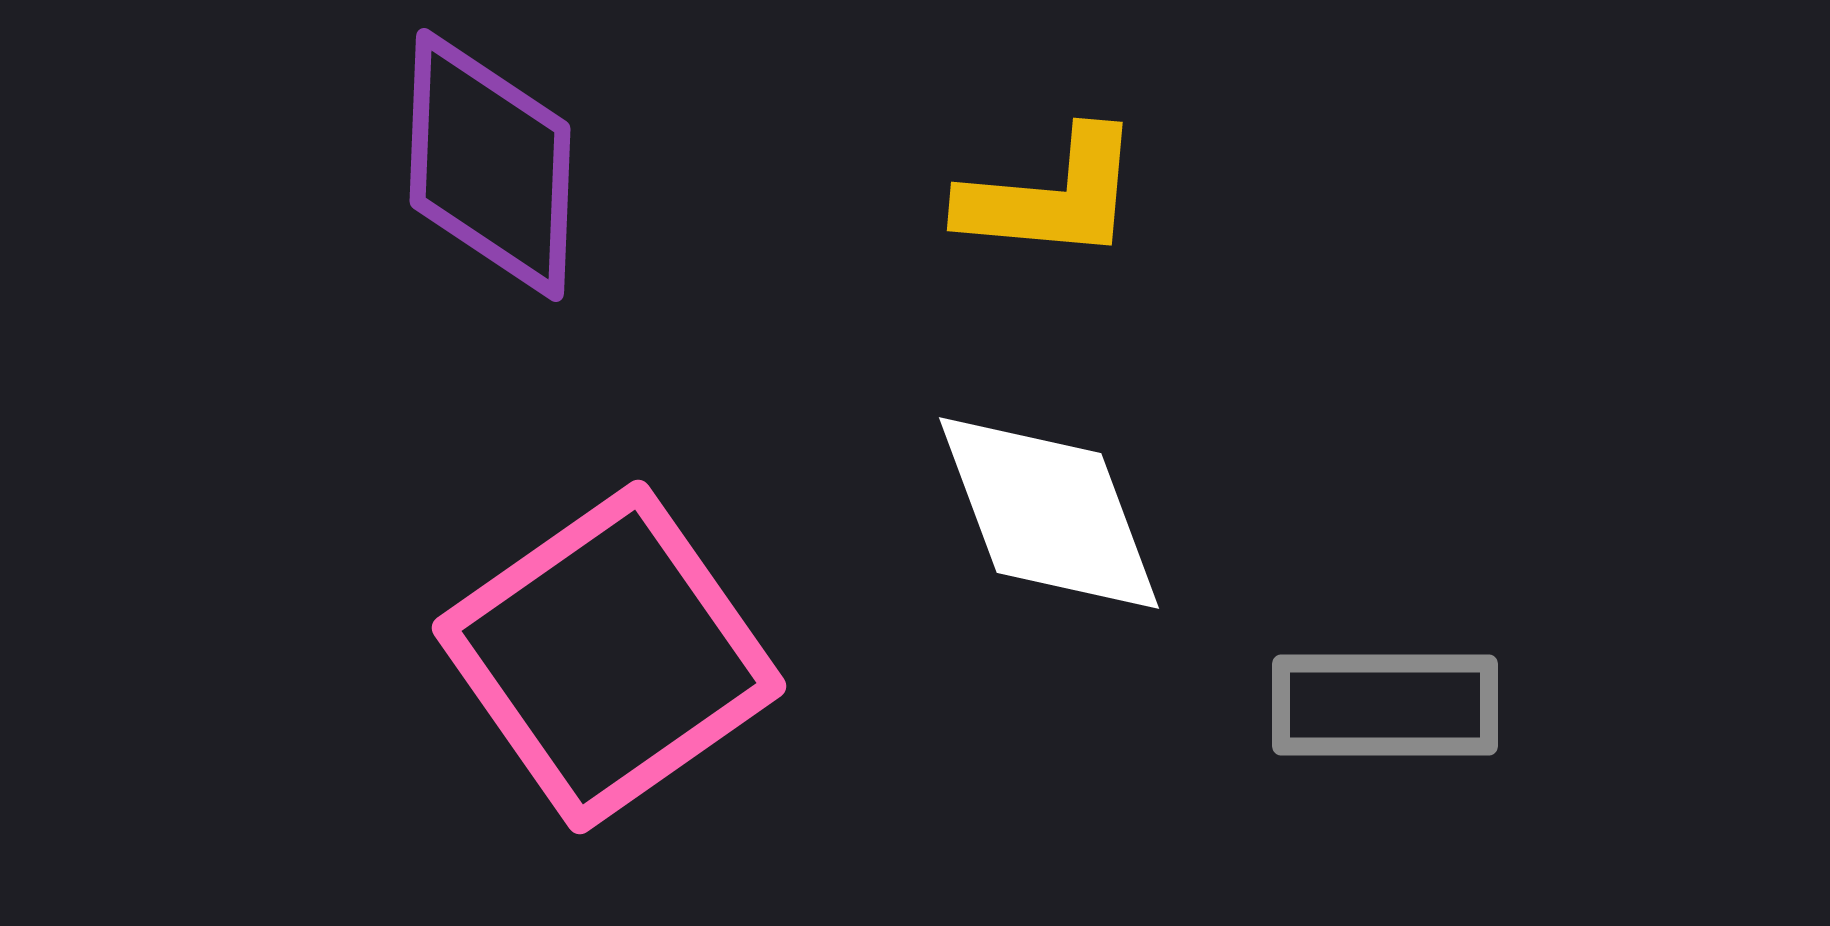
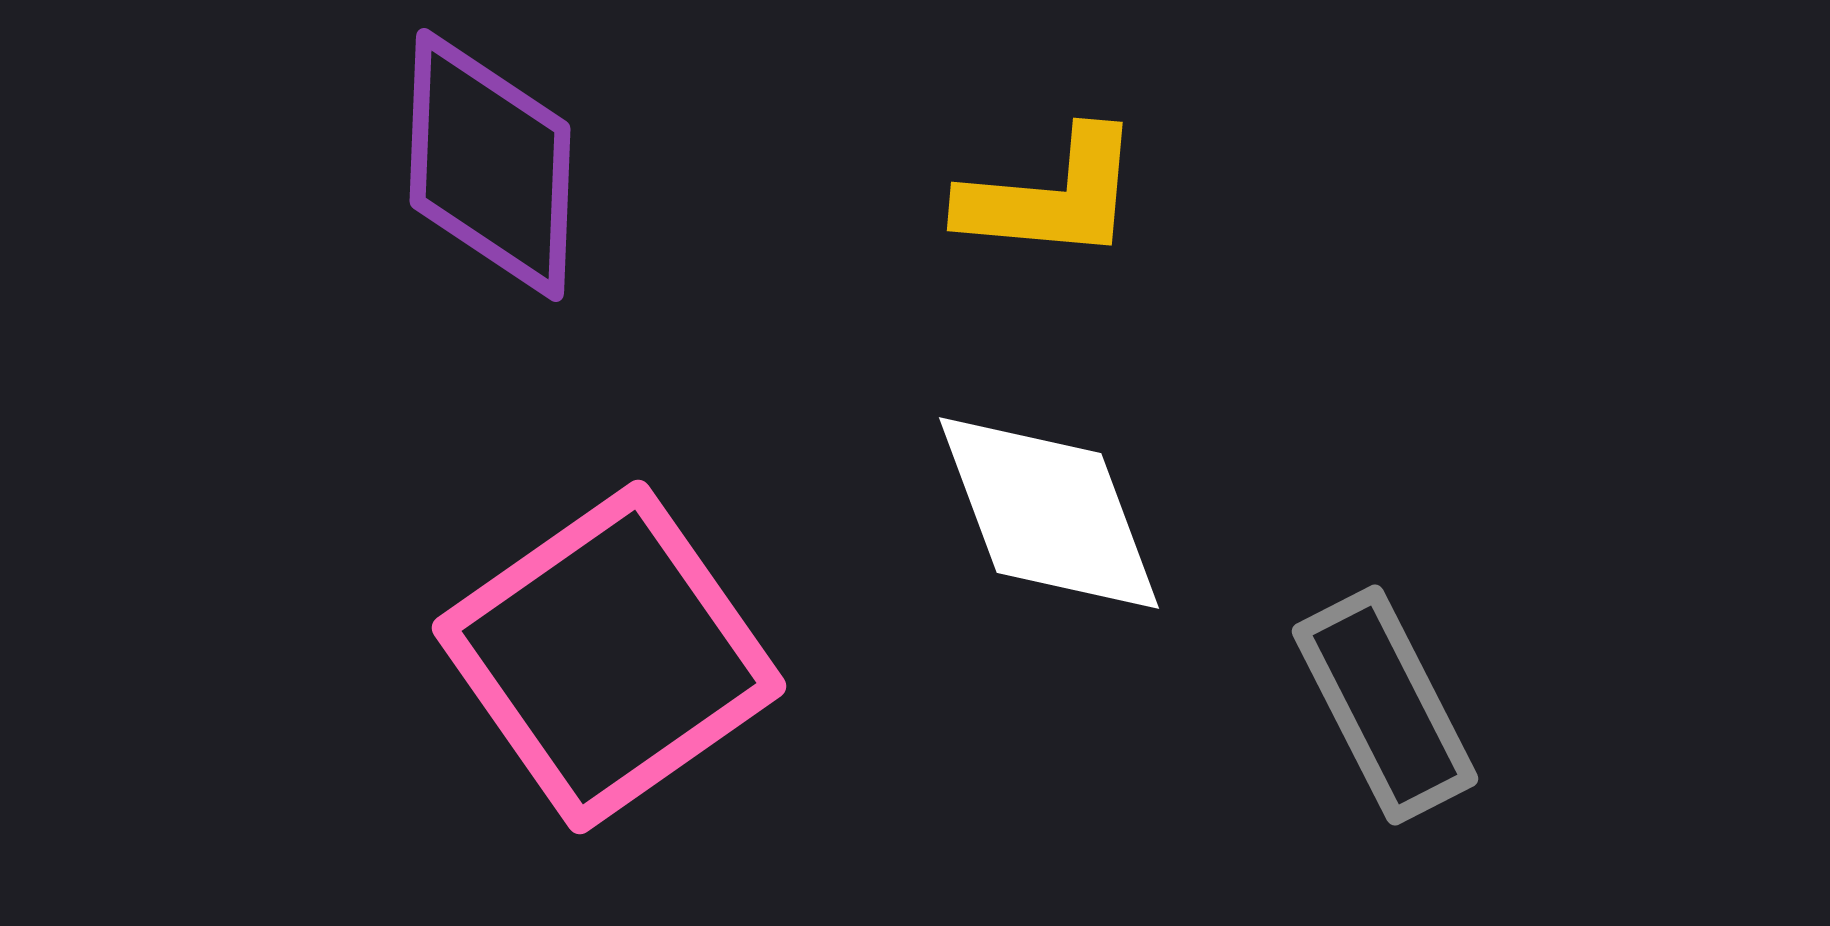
gray rectangle: rotated 63 degrees clockwise
